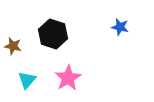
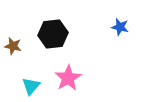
black hexagon: rotated 24 degrees counterclockwise
cyan triangle: moved 4 px right, 6 px down
